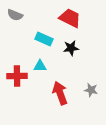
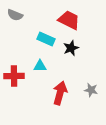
red trapezoid: moved 1 px left, 2 px down
cyan rectangle: moved 2 px right
black star: rotated 14 degrees counterclockwise
red cross: moved 3 px left
red arrow: rotated 35 degrees clockwise
